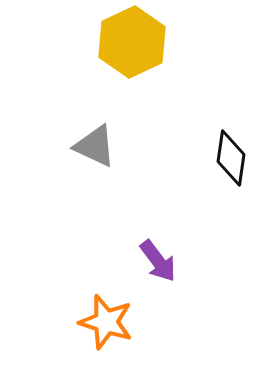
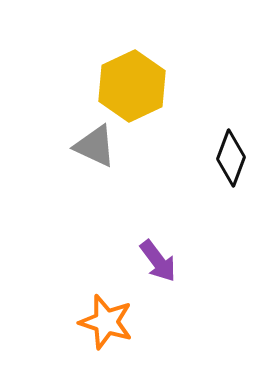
yellow hexagon: moved 44 px down
black diamond: rotated 12 degrees clockwise
